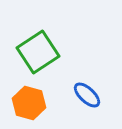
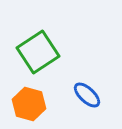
orange hexagon: moved 1 px down
